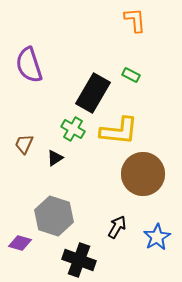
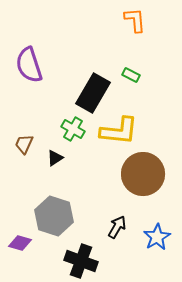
black cross: moved 2 px right, 1 px down
